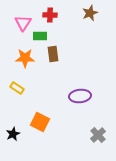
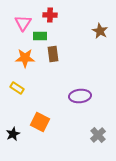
brown star: moved 10 px right, 18 px down; rotated 21 degrees counterclockwise
